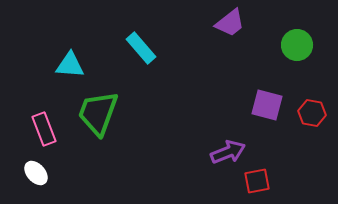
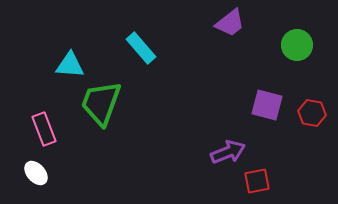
green trapezoid: moved 3 px right, 10 px up
